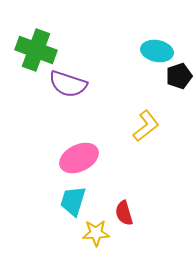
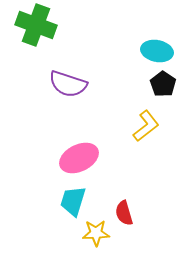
green cross: moved 25 px up
black pentagon: moved 16 px left, 8 px down; rotated 20 degrees counterclockwise
